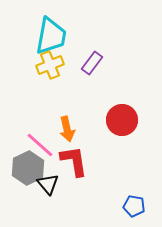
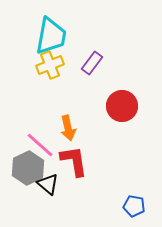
red circle: moved 14 px up
orange arrow: moved 1 px right, 1 px up
black triangle: rotated 10 degrees counterclockwise
